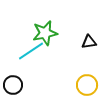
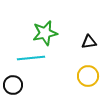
cyan line: moved 7 px down; rotated 28 degrees clockwise
yellow circle: moved 1 px right, 9 px up
